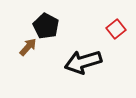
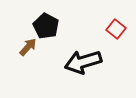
red square: rotated 12 degrees counterclockwise
